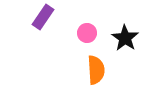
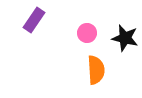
purple rectangle: moved 9 px left, 3 px down
black star: rotated 20 degrees counterclockwise
